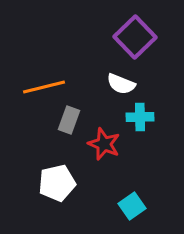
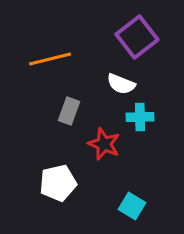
purple square: moved 2 px right; rotated 6 degrees clockwise
orange line: moved 6 px right, 28 px up
gray rectangle: moved 9 px up
white pentagon: moved 1 px right
cyan square: rotated 24 degrees counterclockwise
